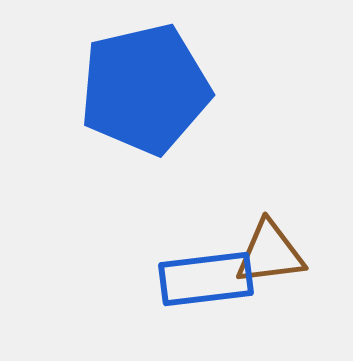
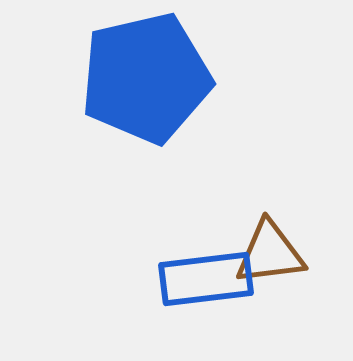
blue pentagon: moved 1 px right, 11 px up
